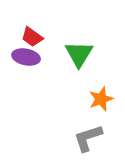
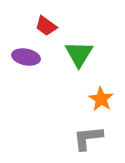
red trapezoid: moved 14 px right, 11 px up
orange star: rotated 20 degrees counterclockwise
gray L-shape: rotated 12 degrees clockwise
